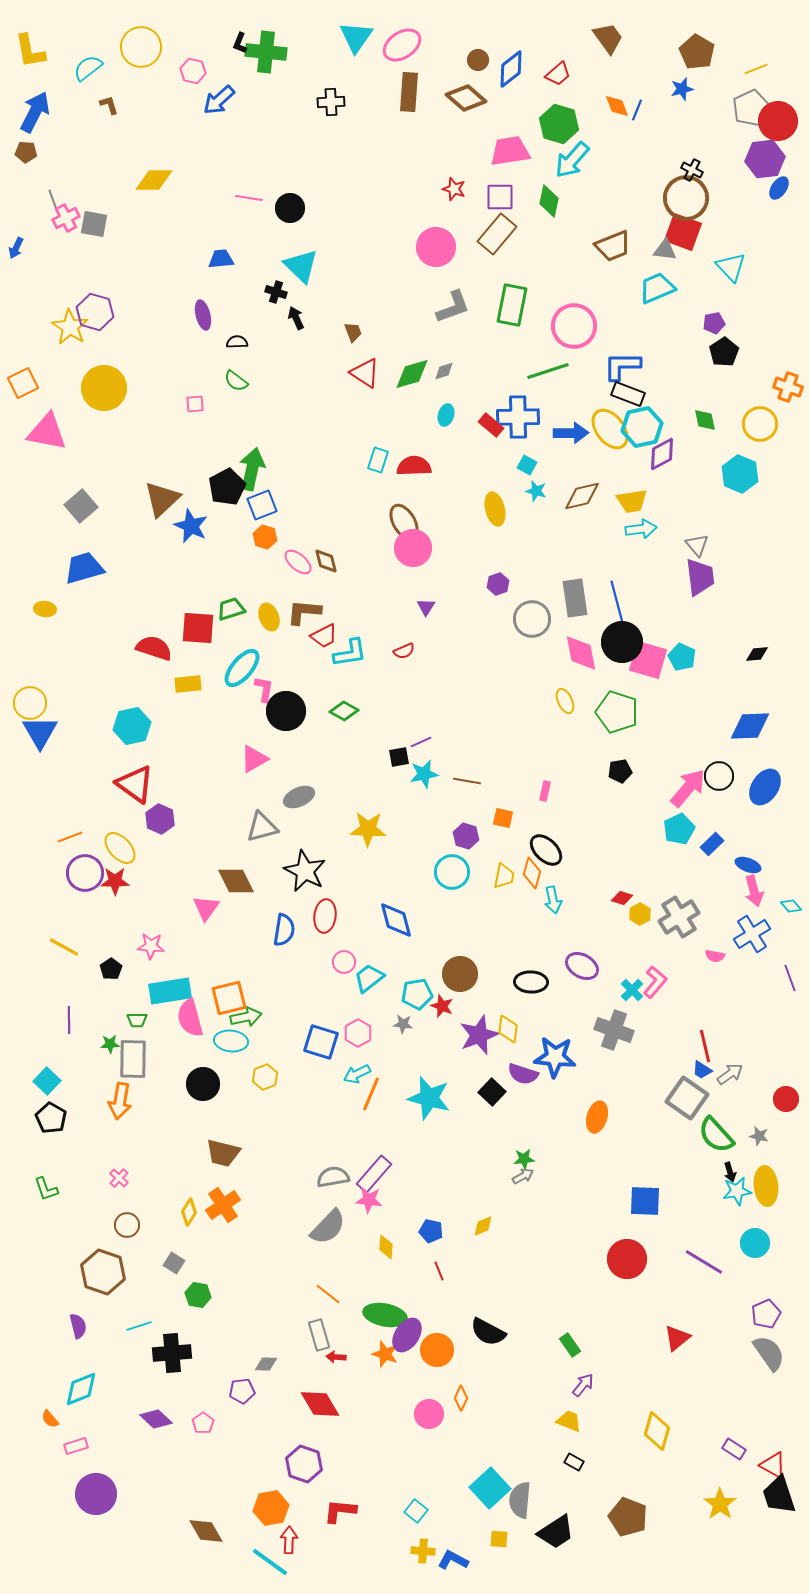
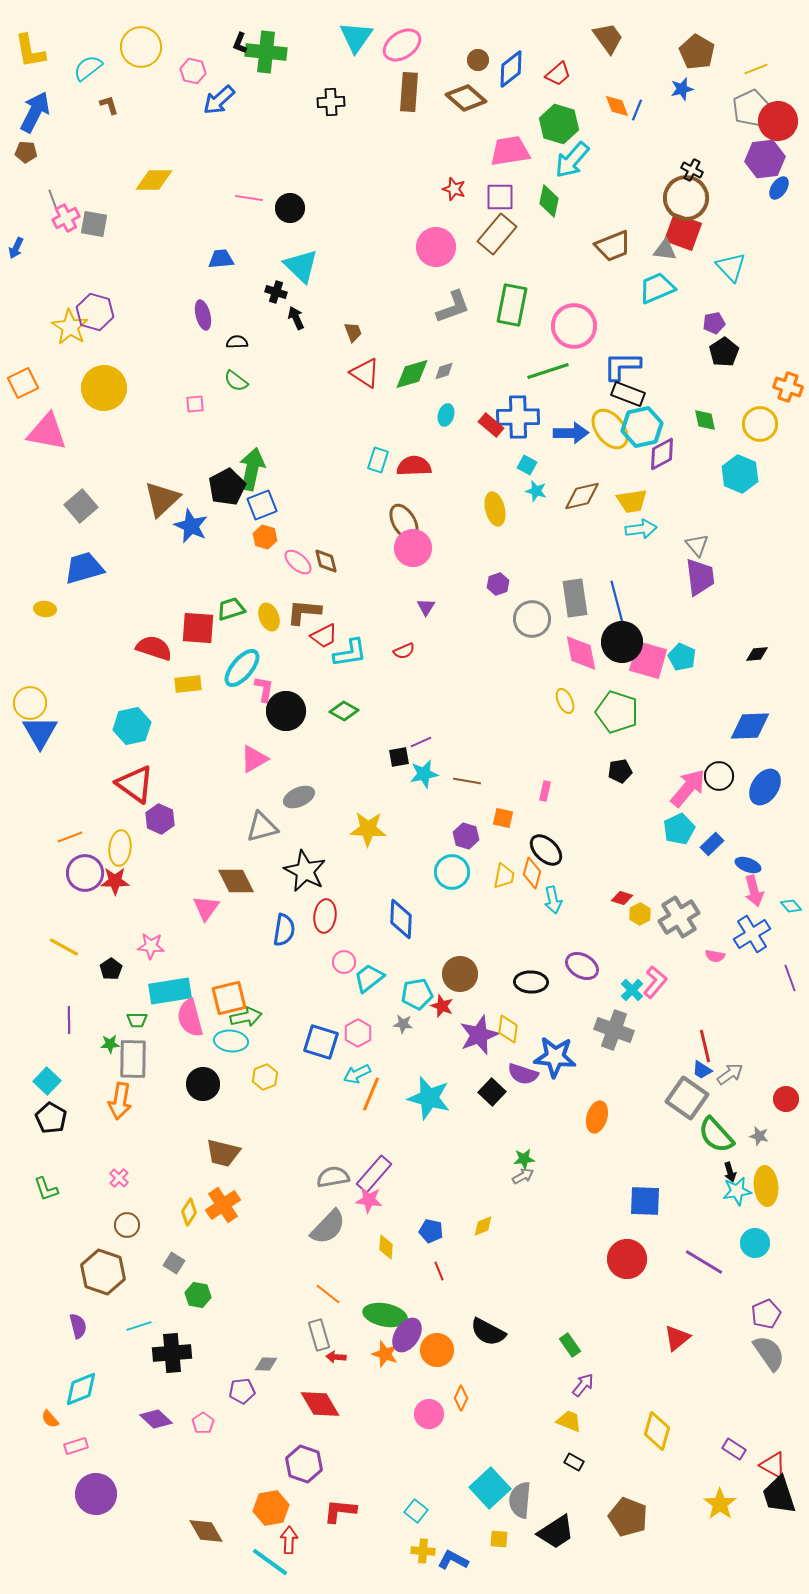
yellow ellipse at (120, 848): rotated 48 degrees clockwise
blue diamond at (396, 920): moved 5 px right, 1 px up; rotated 18 degrees clockwise
